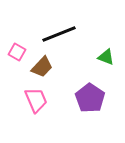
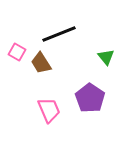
green triangle: rotated 30 degrees clockwise
brown trapezoid: moved 1 px left, 4 px up; rotated 105 degrees clockwise
pink trapezoid: moved 13 px right, 10 px down
